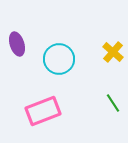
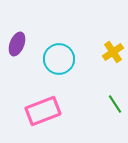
purple ellipse: rotated 40 degrees clockwise
yellow cross: rotated 15 degrees clockwise
green line: moved 2 px right, 1 px down
